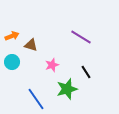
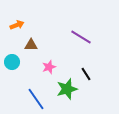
orange arrow: moved 5 px right, 11 px up
brown triangle: rotated 16 degrees counterclockwise
pink star: moved 3 px left, 2 px down
black line: moved 2 px down
